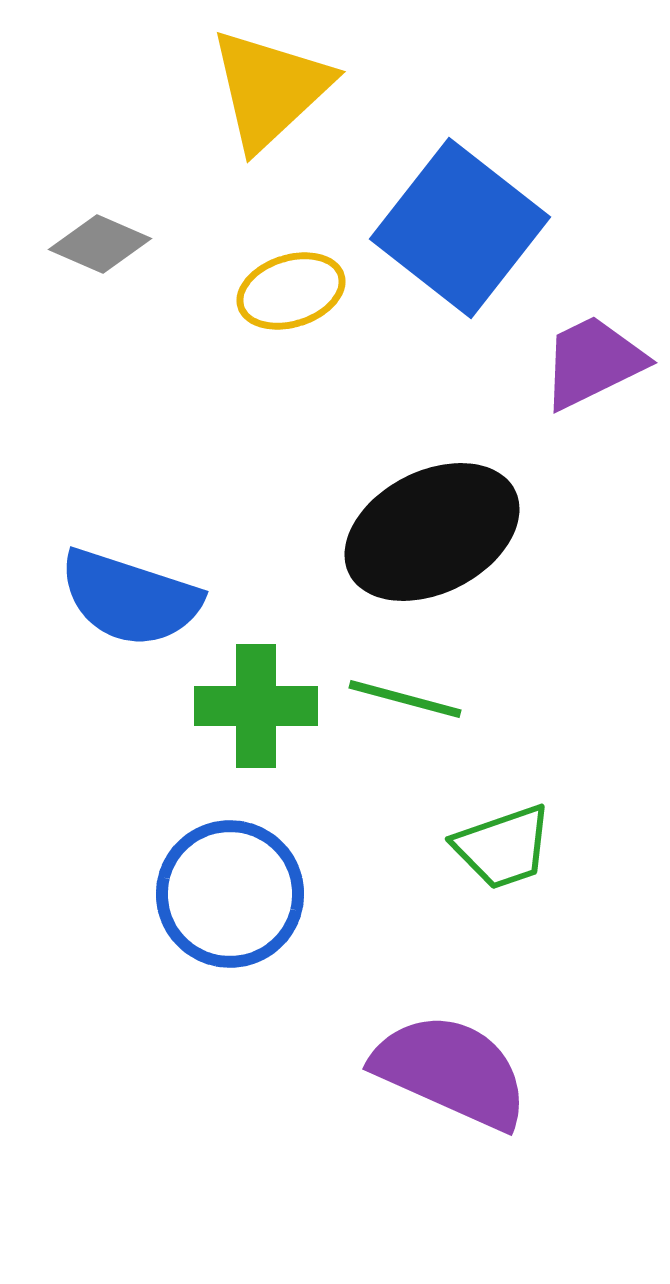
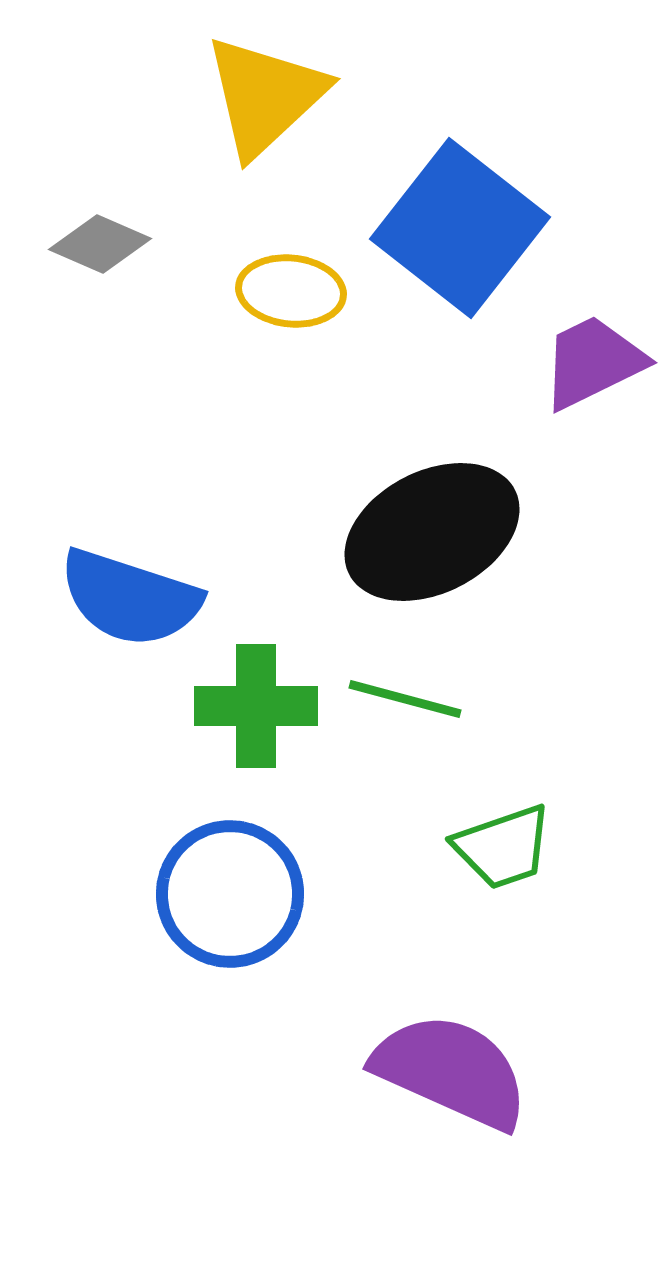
yellow triangle: moved 5 px left, 7 px down
yellow ellipse: rotated 24 degrees clockwise
